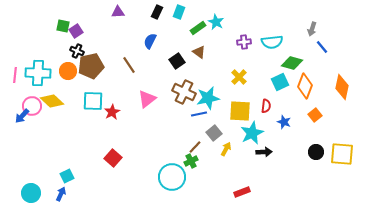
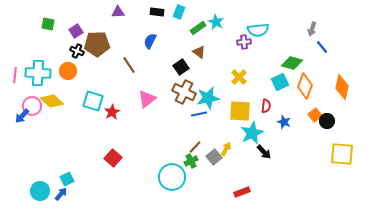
black rectangle at (157, 12): rotated 72 degrees clockwise
green square at (63, 26): moved 15 px left, 2 px up
cyan semicircle at (272, 42): moved 14 px left, 12 px up
black square at (177, 61): moved 4 px right, 6 px down
brown pentagon at (91, 66): moved 6 px right, 22 px up; rotated 10 degrees clockwise
cyan square at (93, 101): rotated 15 degrees clockwise
gray square at (214, 133): moved 24 px down
black arrow at (264, 152): rotated 49 degrees clockwise
black circle at (316, 152): moved 11 px right, 31 px up
cyan square at (67, 176): moved 3 px down
cyan circle at (31, 193): moved 9 px right, 2 px up
blue arrow at (61, 194): rotated 16 degrees clockwise
